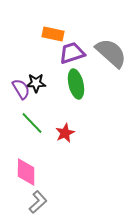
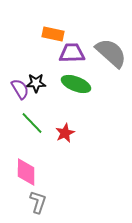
purple trapezoid: rotated 16 degrees clockwise
green ellipse: rotated 56 degrees counterclockwise
purple semicircle: moved 1 px left
gray L-shape: rotated 30 degrees counterclockwise
